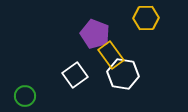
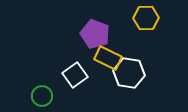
yellow rectangle: moved 3 px left, 3 px down; rotated 28 degrees counterclockwise
white hexagon: moved 6 px right, 1 px up
green circle: moved 17 px right
